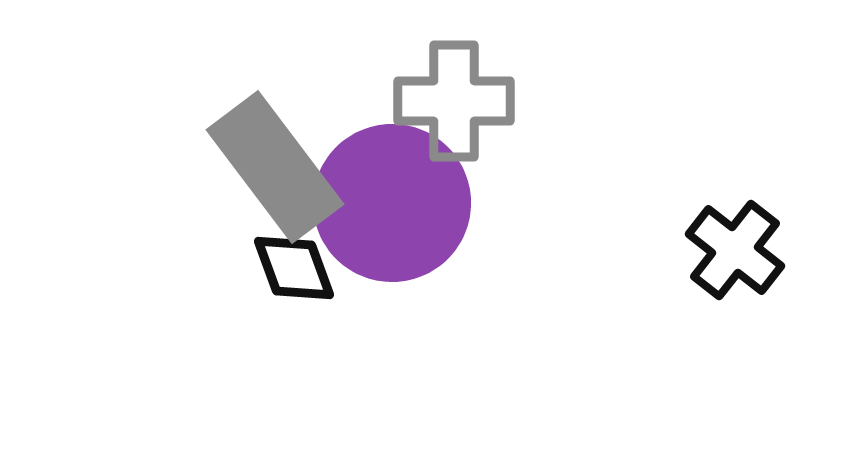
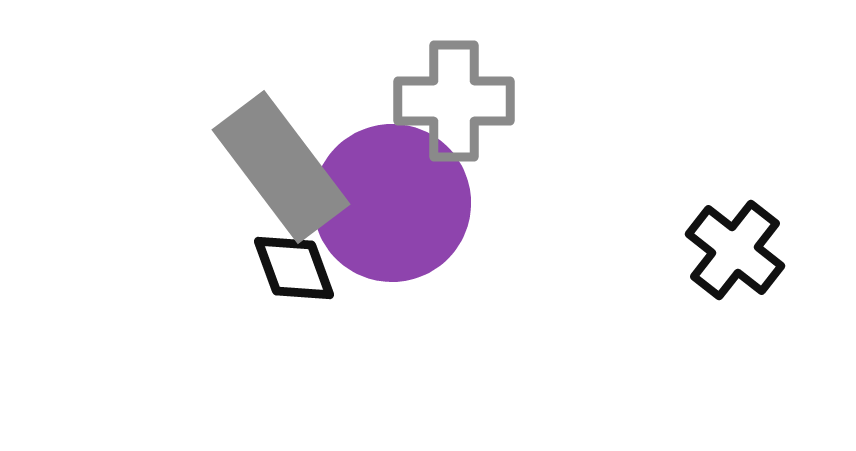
gray rectangle: moved 6 px right
